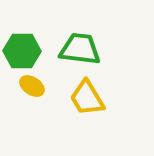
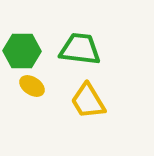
yellow trapezoid: moved 1 px right, 3 px down
